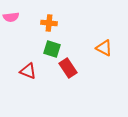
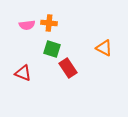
pink semicircle: moved 16 px right, 8 px down
red triangle: moved 5 px left, 2 px down
